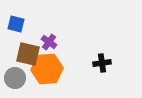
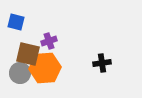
blue square: moved 2 px up
purple cross: moved 1 px up; rotated 35 degrees clockwise
orange hexagon: moved 2 px left, 1 px up
gray circle: moved 5 px right, 5 px up
